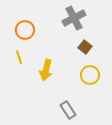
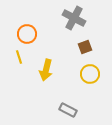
gray cross: rotated 35 degrees counterclockwise
orange circle: moved 2 px right, 4 px down
brown square: rotated 32 degrees clockwise
yellow circle: moved 1 px up
gray rectangle: rotated 30 degrees counterclockwise
